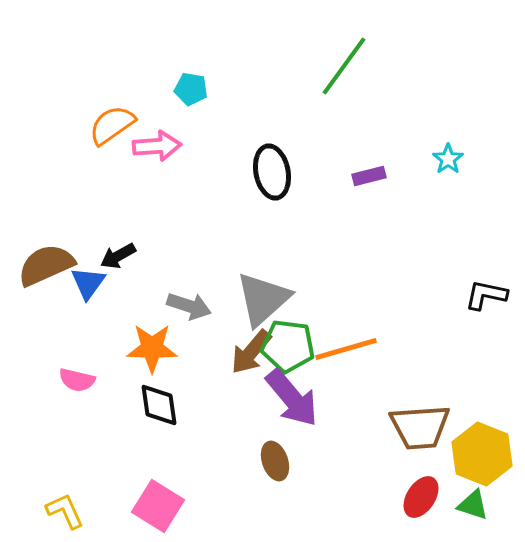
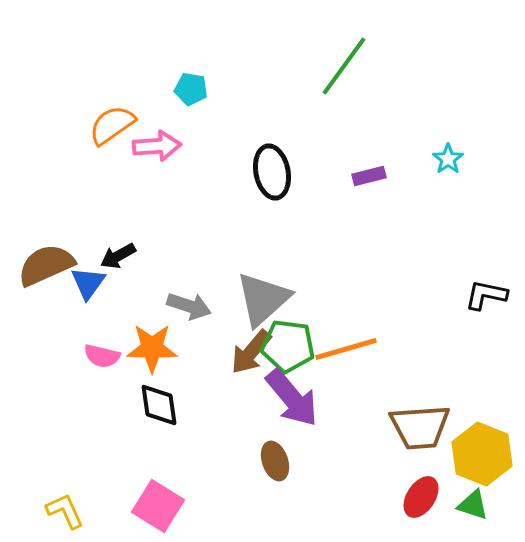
pink semicircle: moved 25 px right, 24 px up
